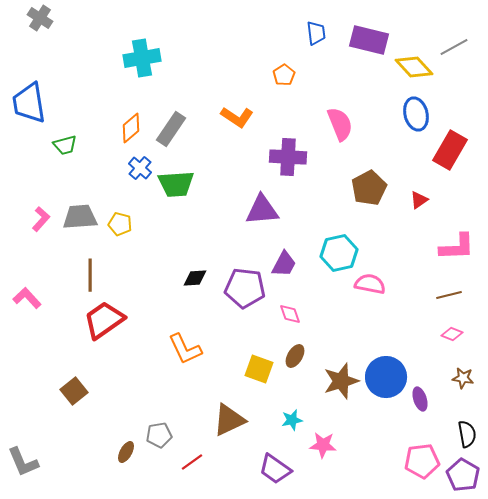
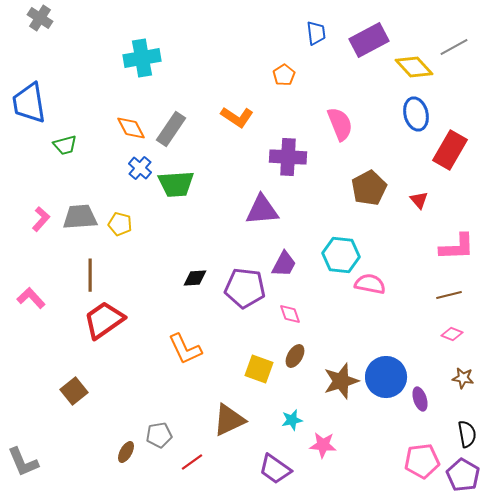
purple rectangle at (369, 40): rotated 42 degrees counterclockwise
orange diamond at (131, 128): rotated 76 degrees counterclockwise
red triangle at (419, 200): rotated 36 degrees counterclockwise
cyan hexagon at (339, 253): moved 2 px right, 2 px down; rotated 18 degrees clockwise
pink L-shape at (27, 298): moved 4 px right
